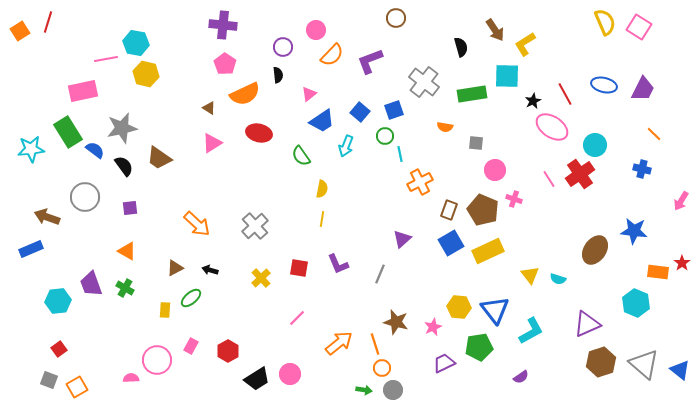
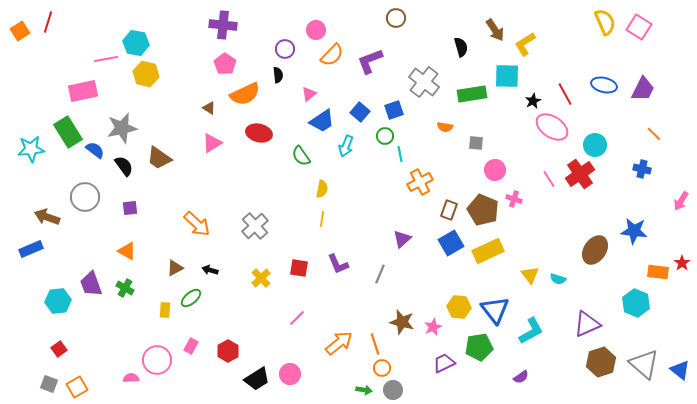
purple circle at (283, 47): moved 2 px right, 2 px down
brown star at (396, 322): moved 6 px right
gray square at (49, 380): moved 4 px down
